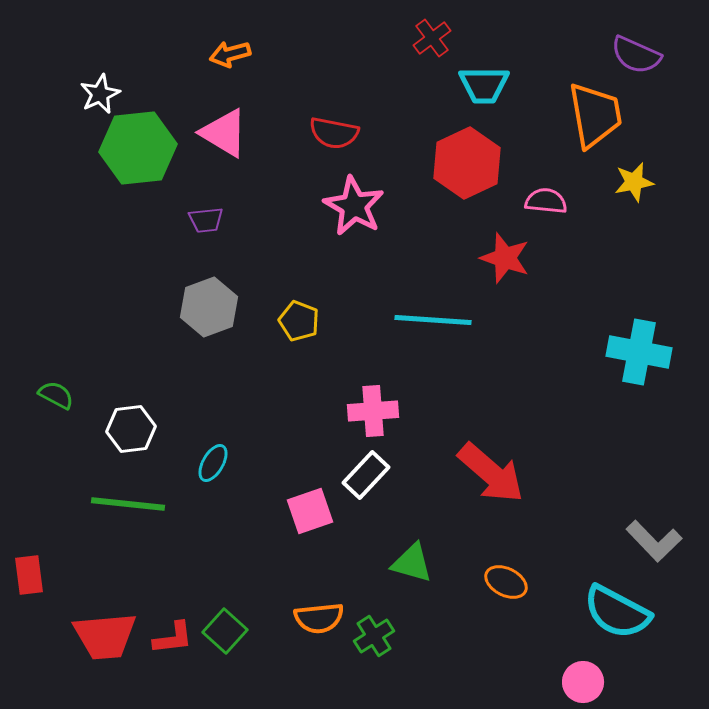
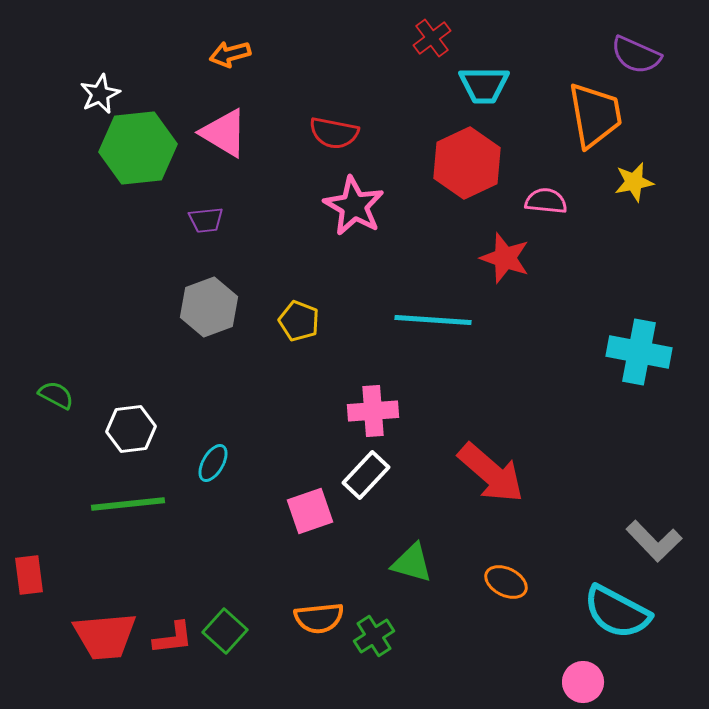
green line: rotated 12 degrees counterclockwise
